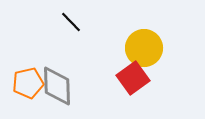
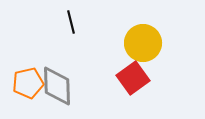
black line: rotated 30 degrees clockwise
yellow circle: moved 1 px left, 5 px up
